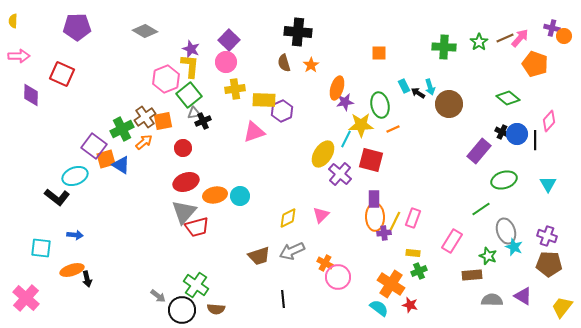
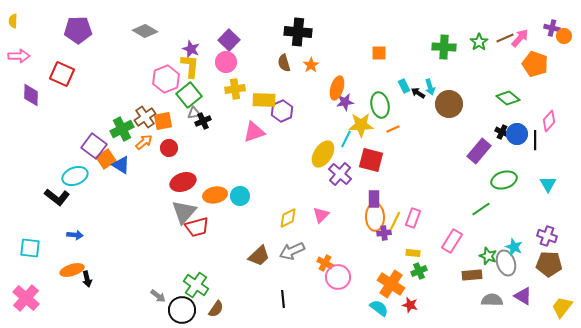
purple pentagon at (77, 27): moved 1 px right, 3 px down
red circle at (183, 148): moved 14 px left
orange square at (106, 159): rotated 18 degrees counterclockwise
red ellipse at (186, 182): moved 3 px left
gray ellipse at (506, 231): moved 32 px down
cyan square at (41, 248): moved 11 px left
brown trapezoid at (259, 256): rotated 25 degrees counterclockwise
brown semicircle at (216, 309): rotated 60 degrees counterclockwise
